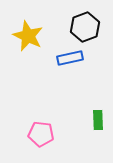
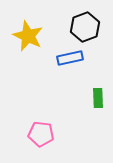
green rectangle: moved 22 px up
